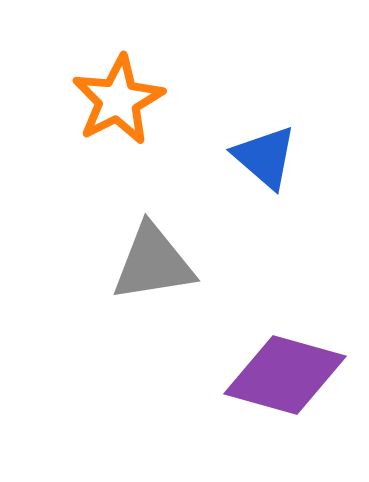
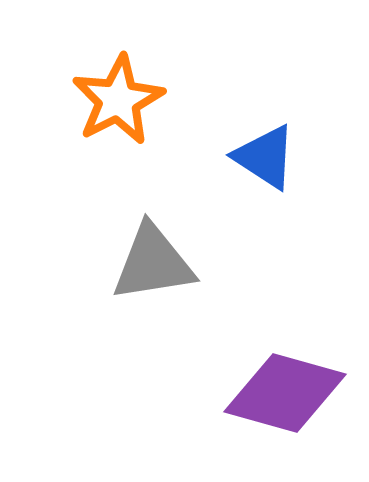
blue triangle: rotated 8 degrees counterclockwise
purple diamond: moved 18 px down
